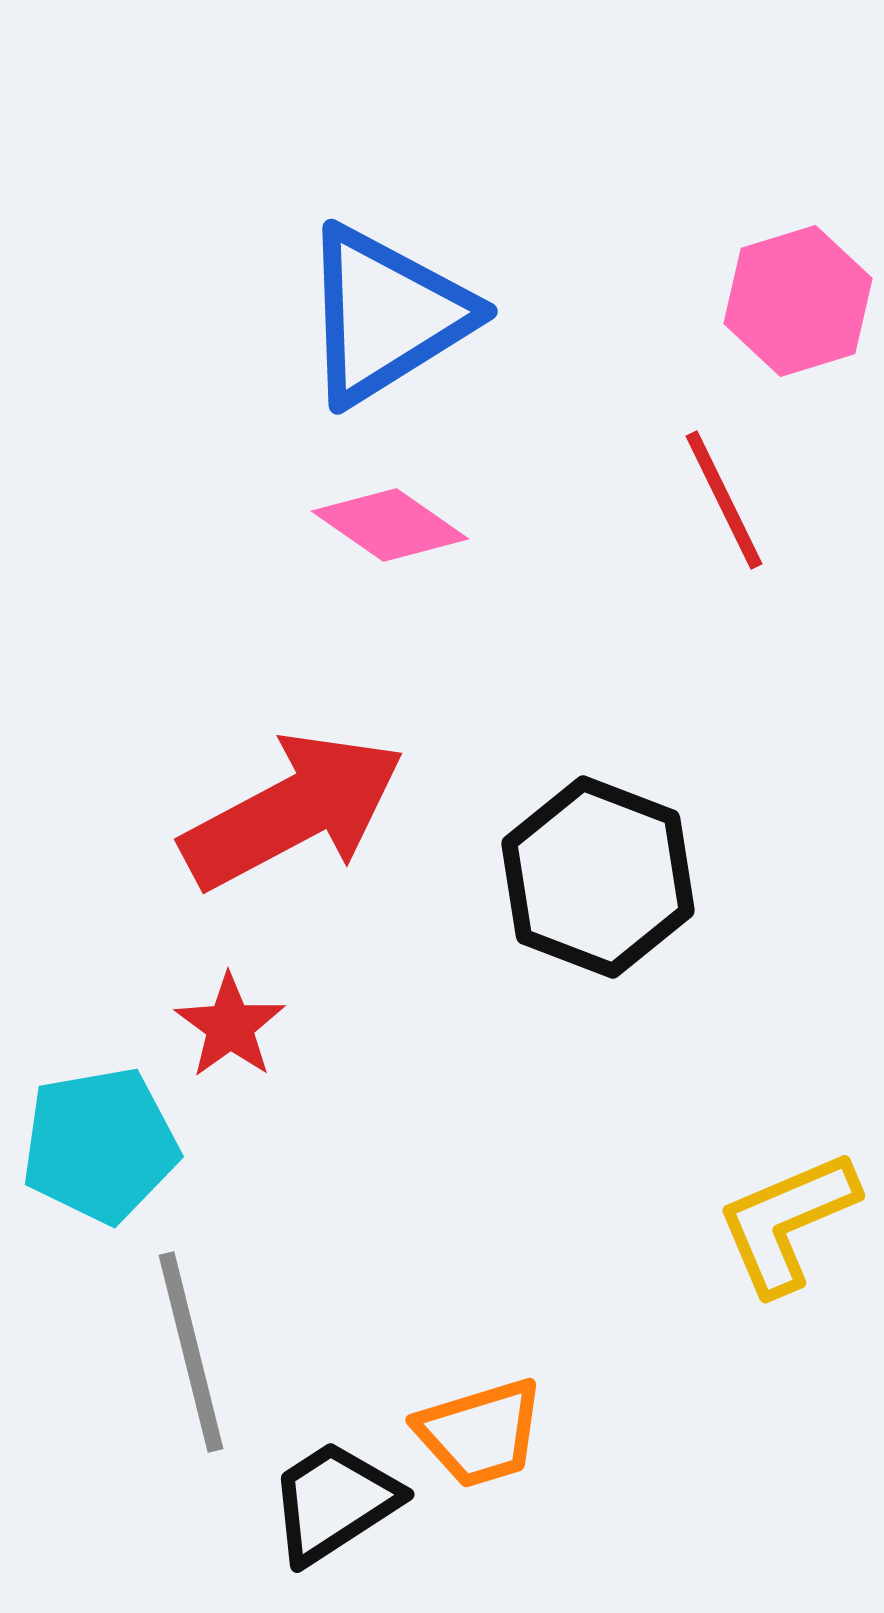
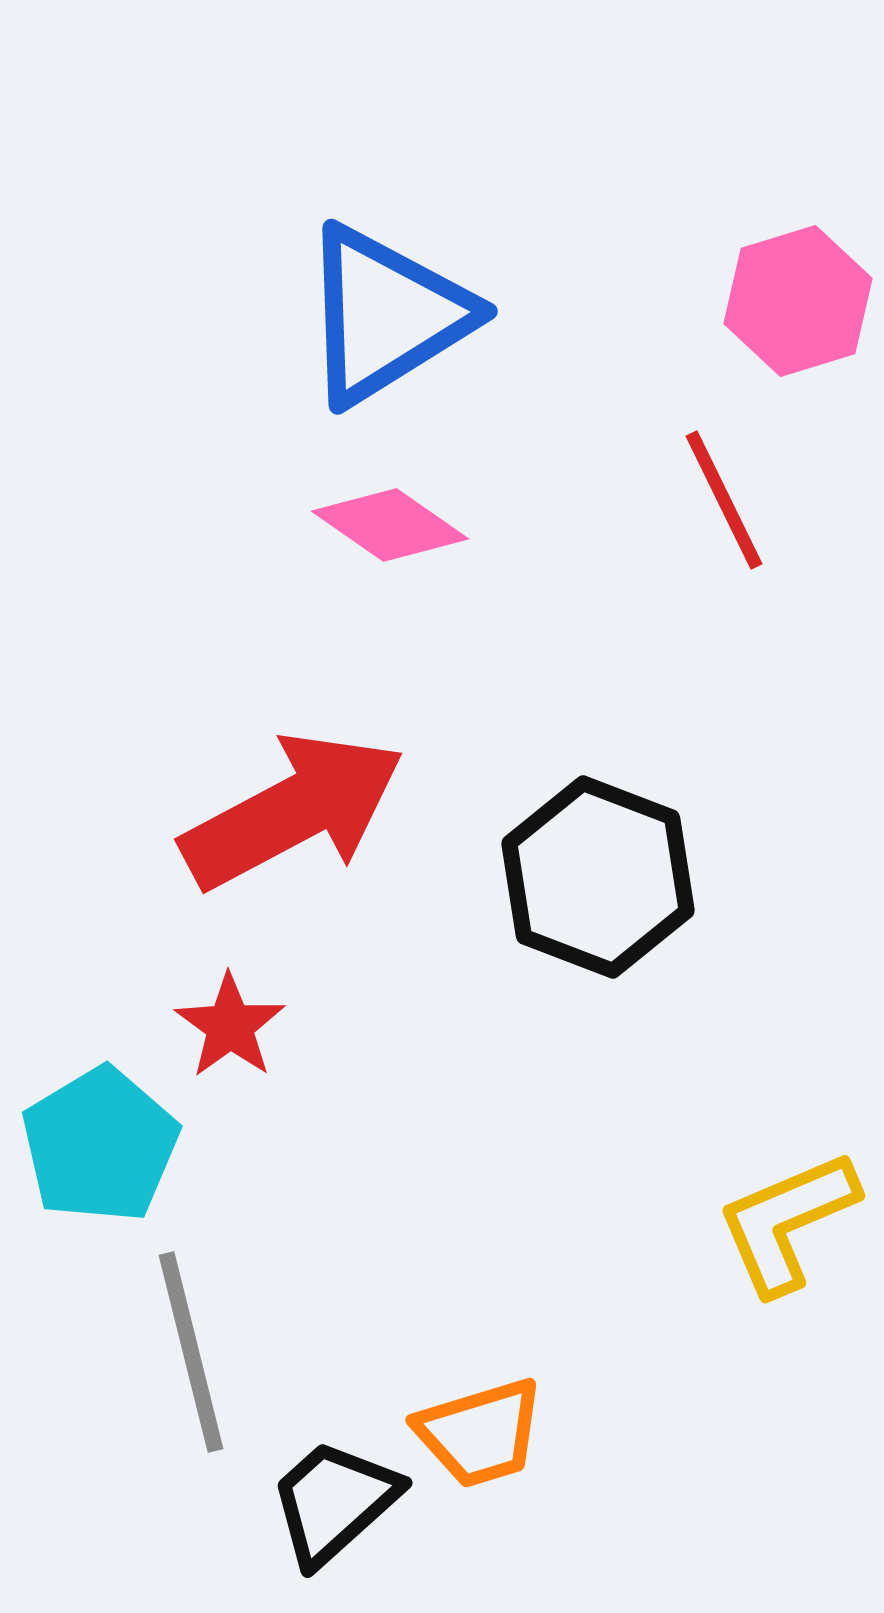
cyan pentagon: rotated 21 degrees counterclockwise
black trapezoid: rotated 9 degrees counterclockwise
